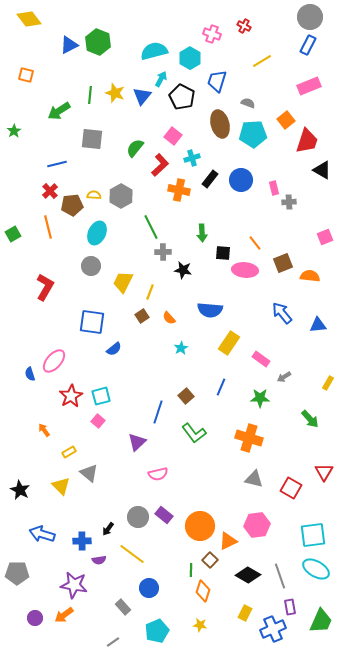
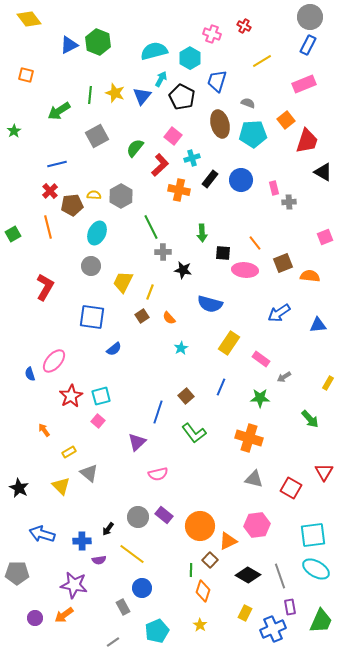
pink rectangle at (309, 86): moved 5 px left, 2 px up
gray square at (92, 139): moved 5 px right, 3 px up; rotated 35 degrees counterclockwise
black triangle at (322, 170): moved 1 px right, 2 px down
blue semicircle at (210, 310): moved 6 px up; rotated 10 degrees clockwise
blue arrow at (282, 313): moved 3 px left; rotated 85 degrees counterclockwise
blue square at (92, 322): moved 5 px up
black star at (20, 490): moved 1 px left, 2 px up
blue circle at (149, 588): moved 7 px left
gray rectangle at (123, 607): rotated 14 degrees clockwise
yellow star at (200, 625): rotated 24 degrees clockwise
